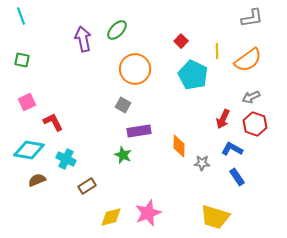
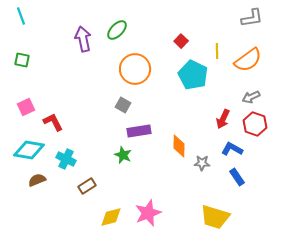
pink square: moved 1 px left, 5 px down
